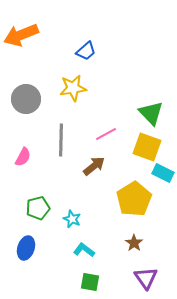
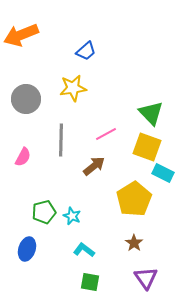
green pentagon: moved 6 px right, 4 px down
cyan star: moved 3 px up
blue ellipse: moved 1 px right, 1 px down
